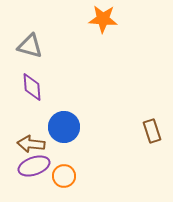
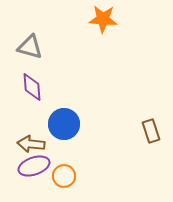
gray triangle: moved 1 px down
blue circle: moved 3 px up
brown rectangle: moved 1 px left
